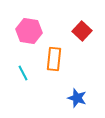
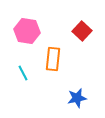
pink hexagon: moved 2 px left
orange rectangle: moved 1 px left
blue star: rotated 30 degrees counterclockwise
